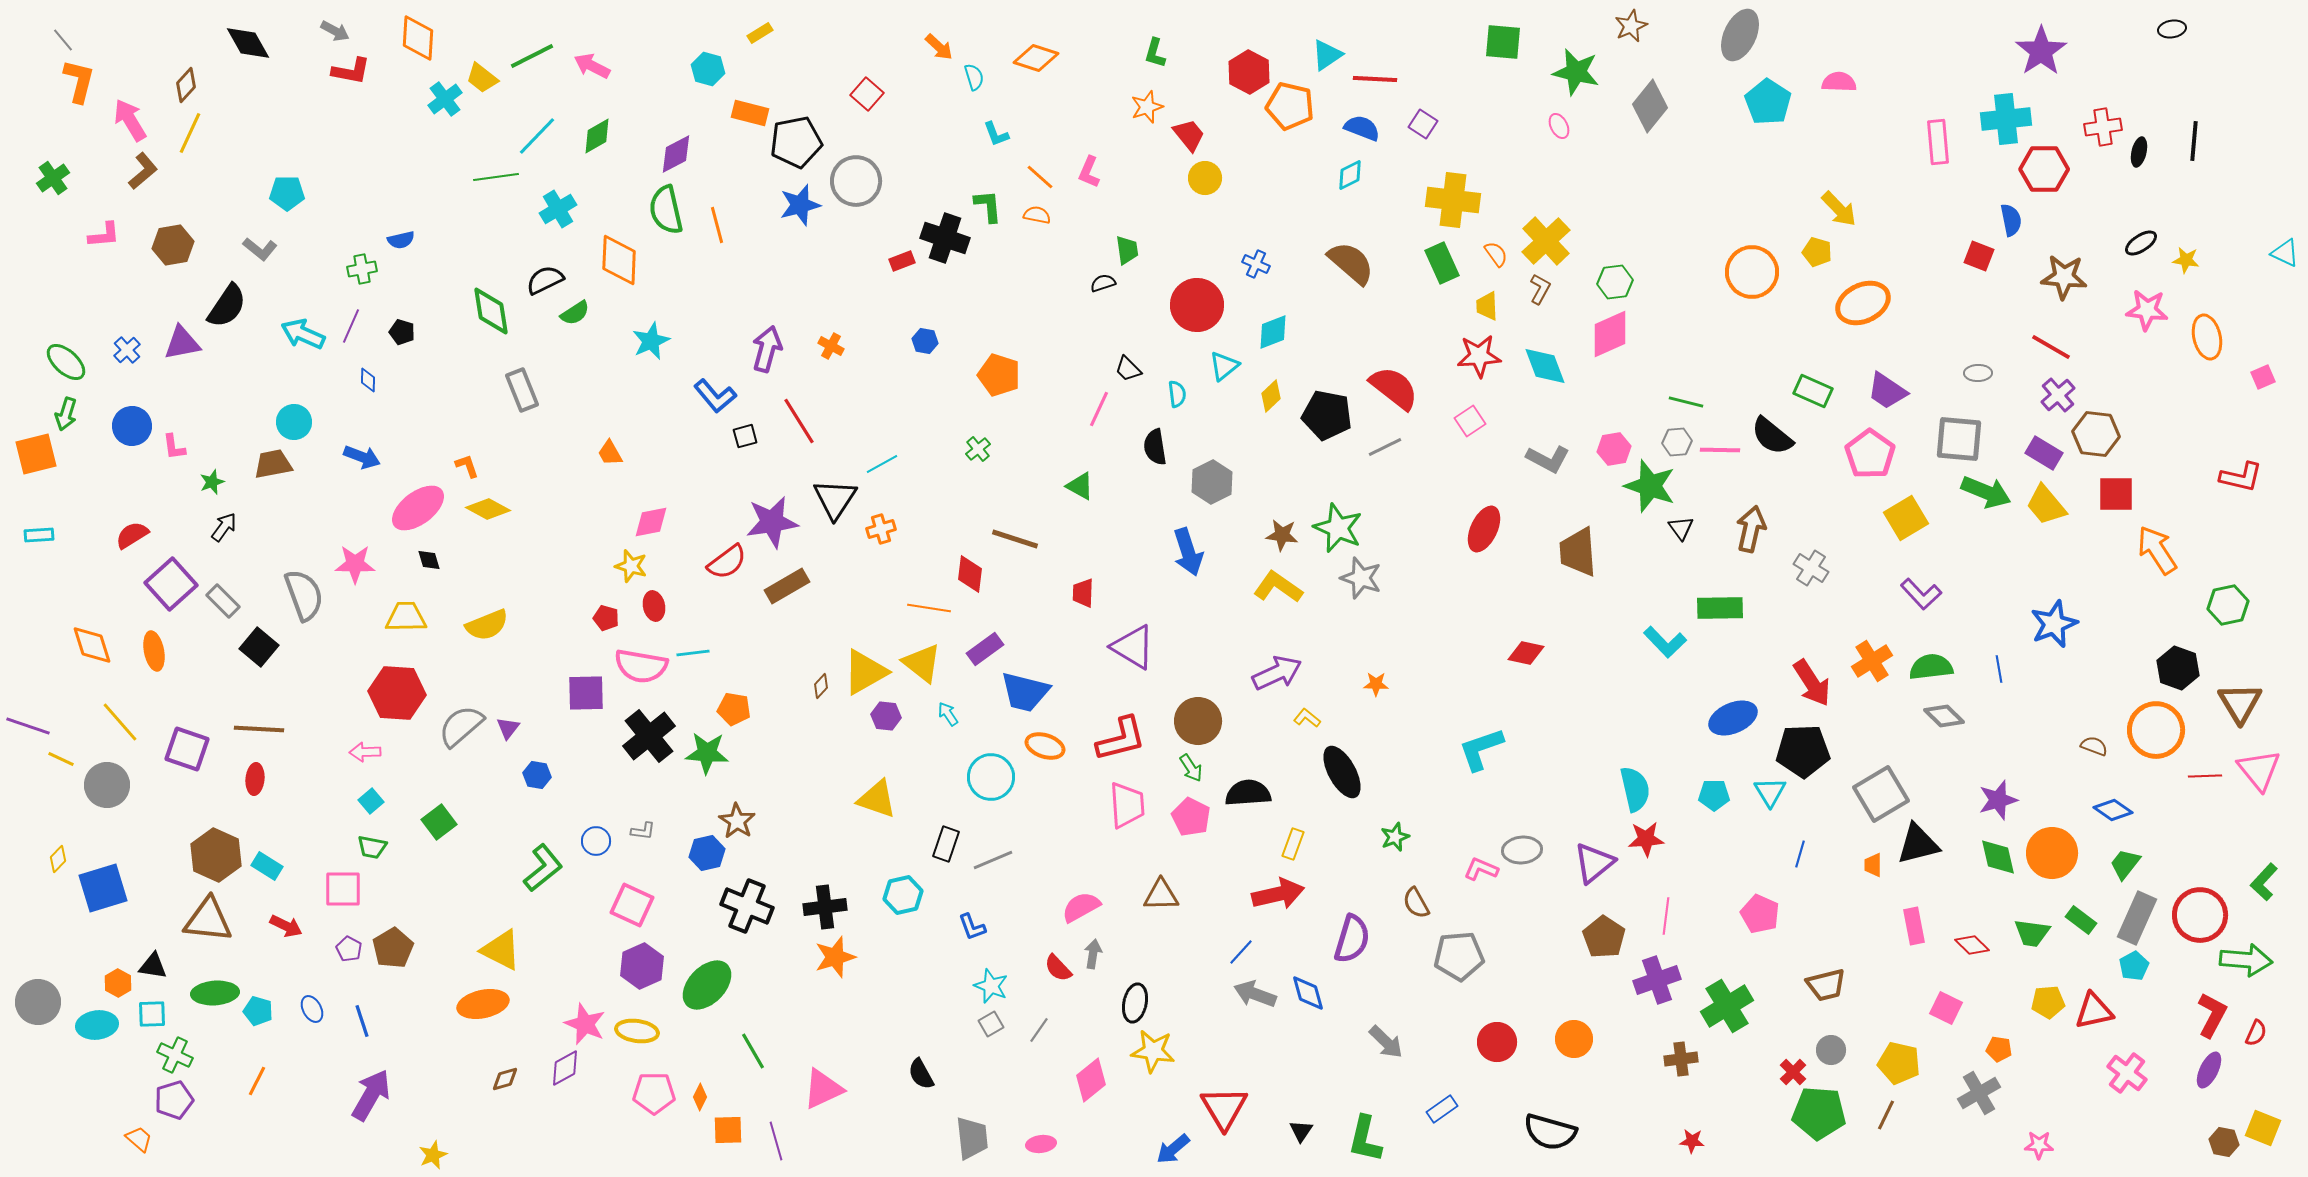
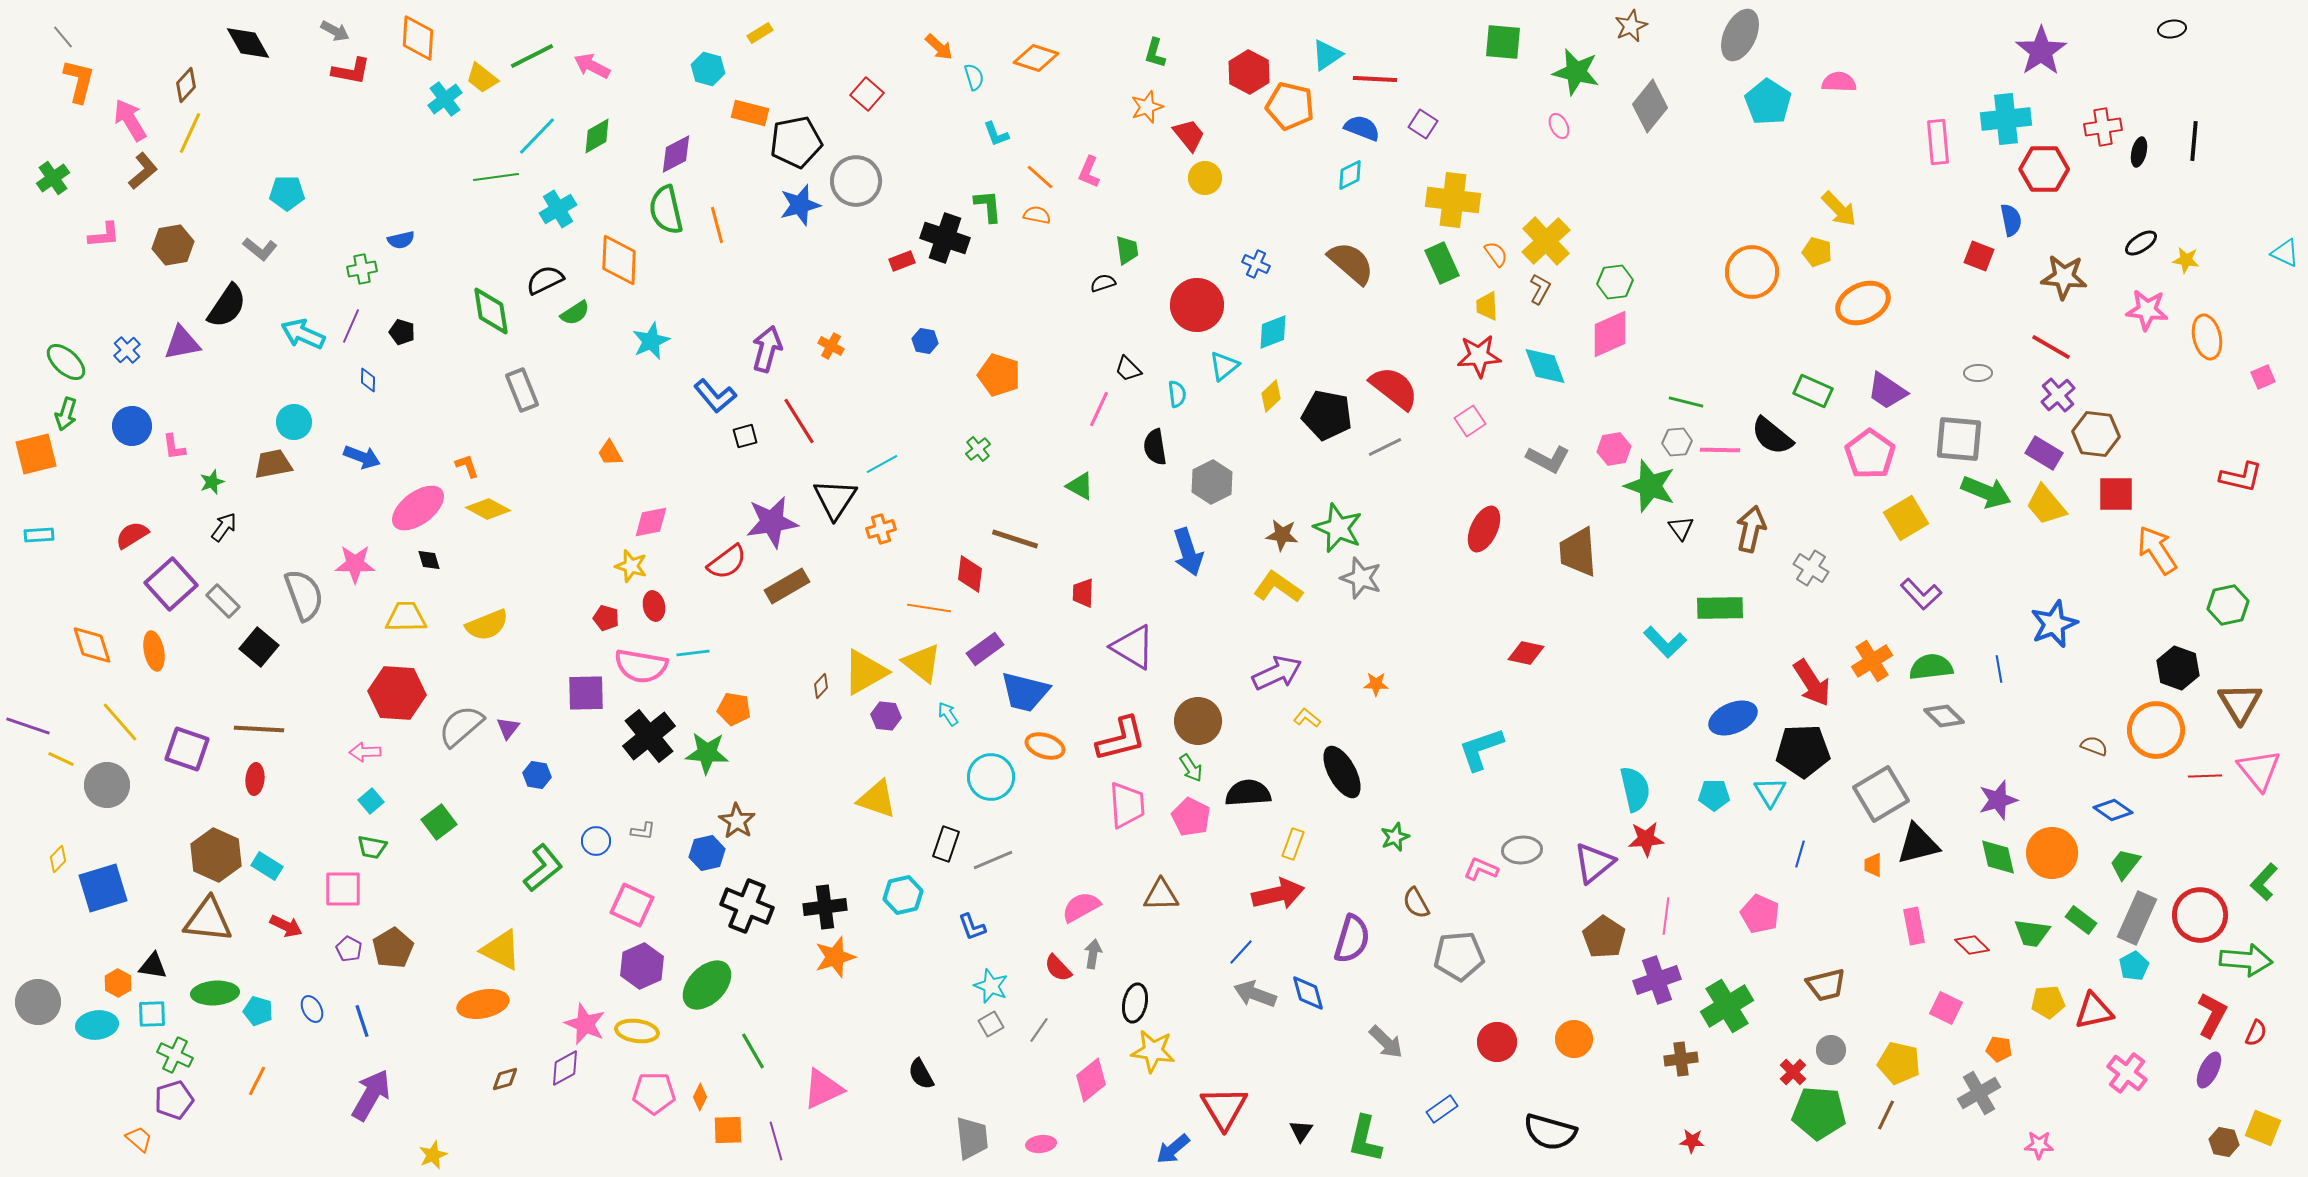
gray line at (63, 40): moved 3 px up
